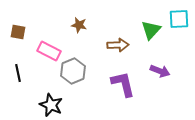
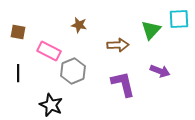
black line: rotated 12 degrees clockwise
